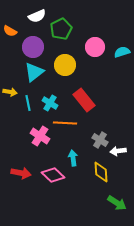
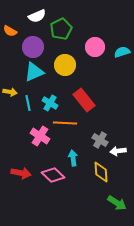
cyan triangle: rotated 15 degrees clockwise
